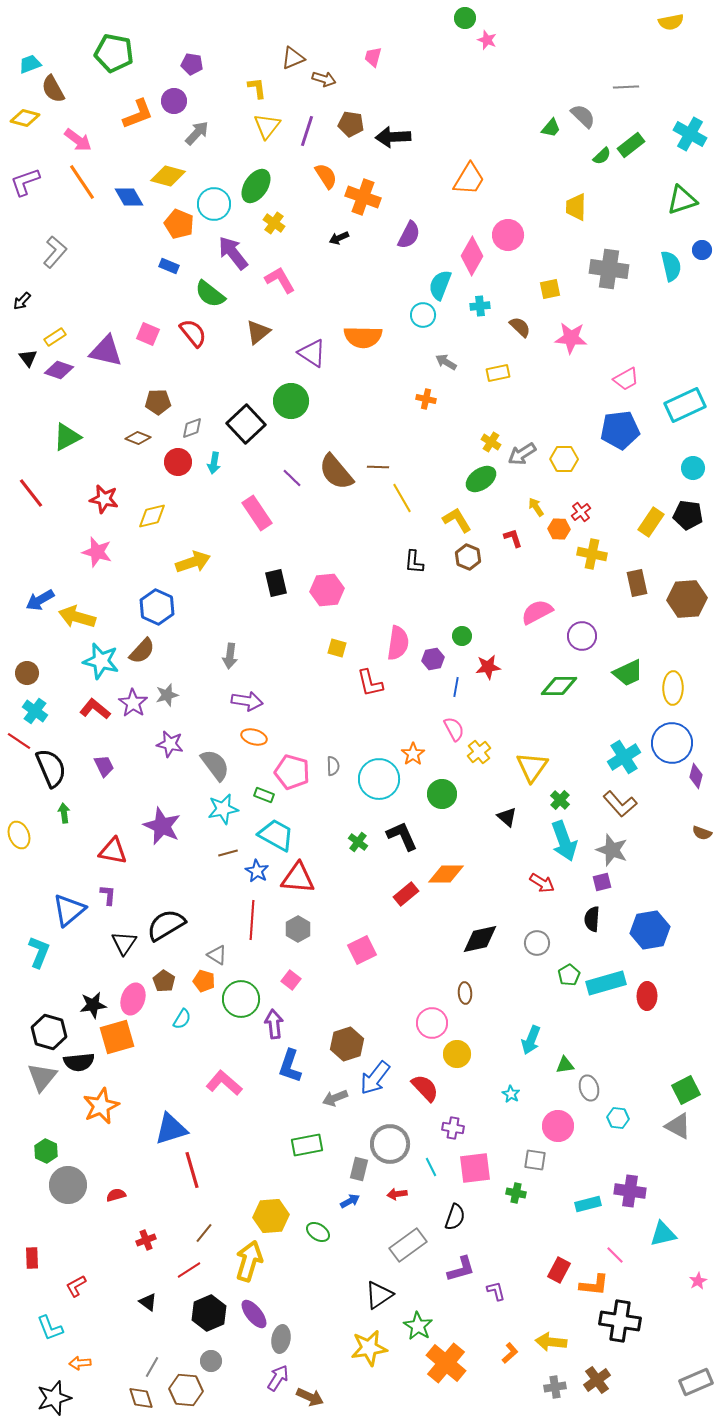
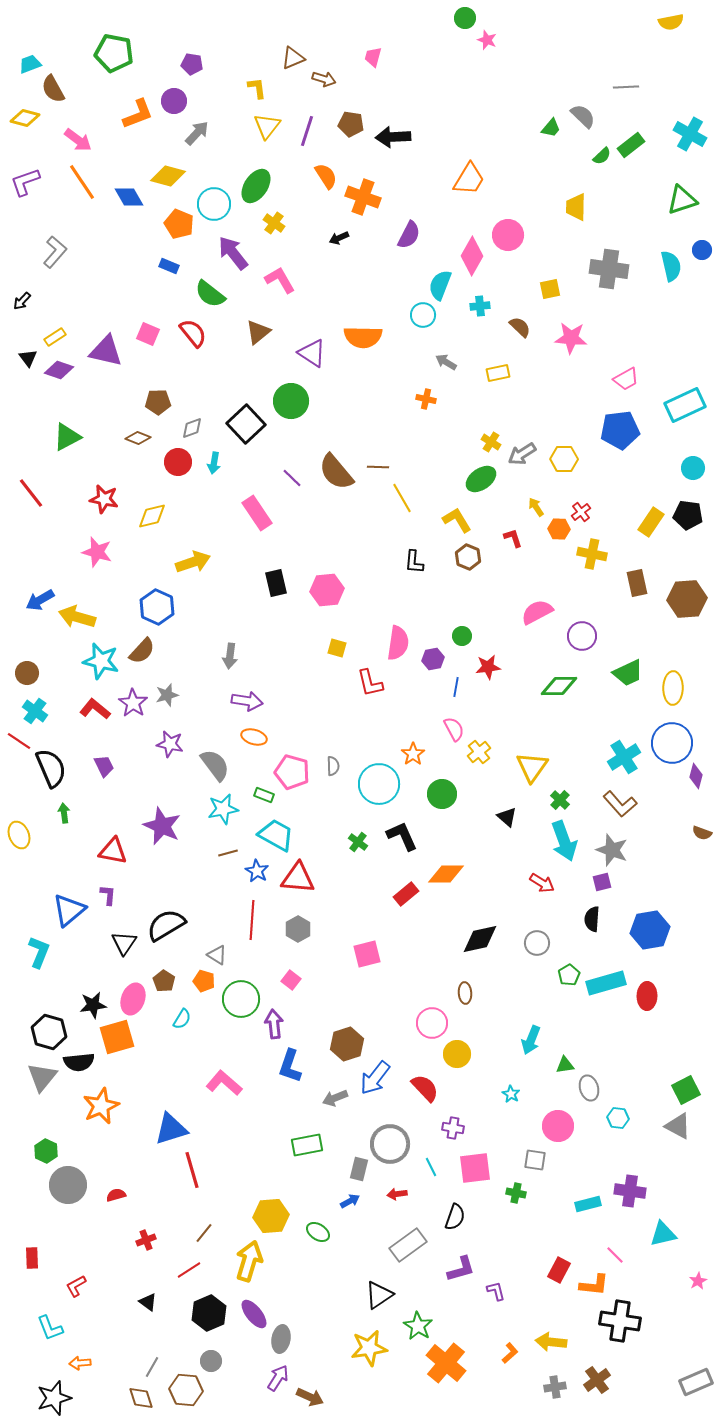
cyan circle at (379, 779): moved 5 px down
pink square at (362, 950): moved 5 px right, 4 px down; rotated 12 degrees clockwise
